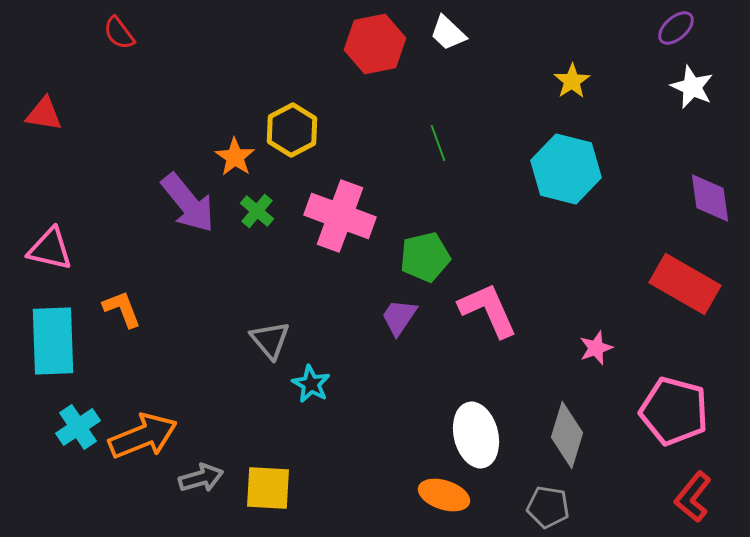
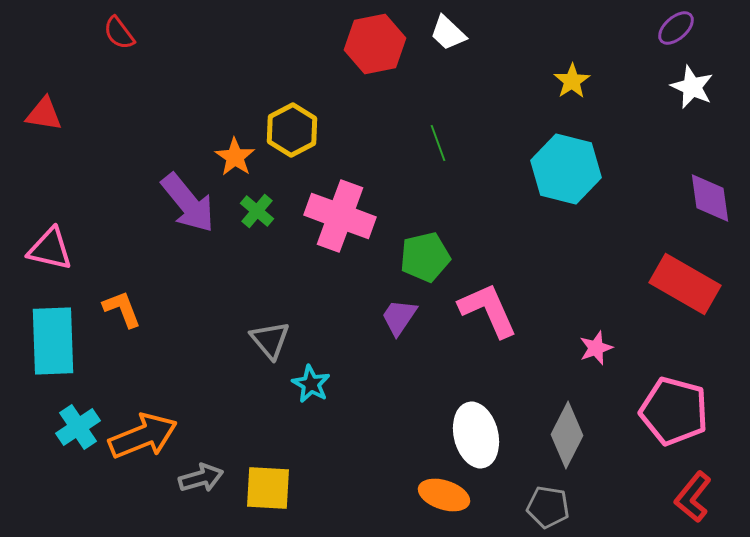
gray diamond: rotated 10 degrees clockwise
